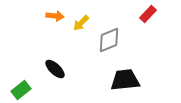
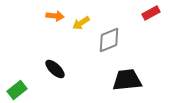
red rectangle: moved 3 px right, 1 px up; rotated 18 degrees clockwise
yellow arrow: rotated 12 degrees clockwise
black trapezoid: moved 2 px right
green rectangle: moved 4 px left
